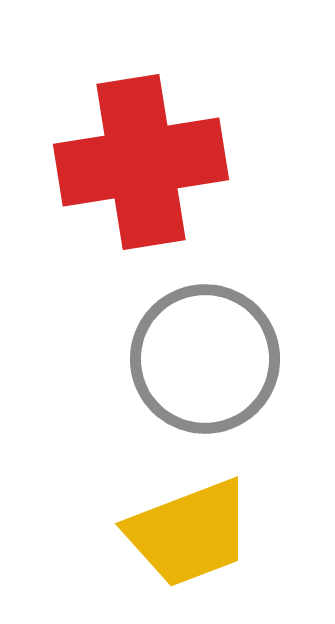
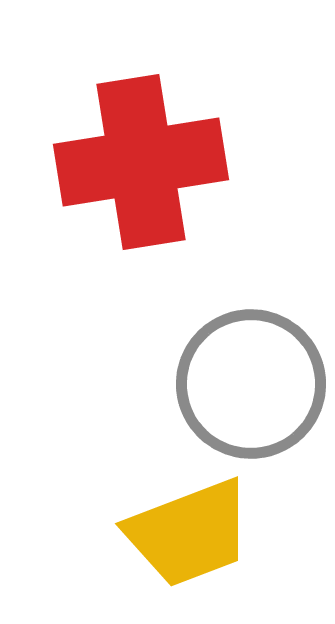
gray circle: moved 46 px right, 25 px down
